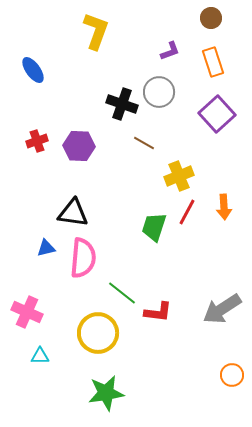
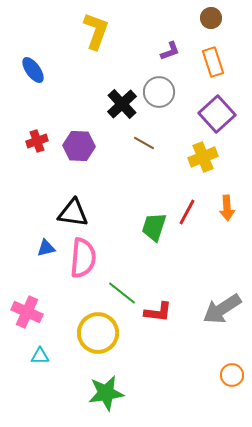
black cross: rotated 28 degrees clockwise
yellow cross: moved 24 px right, 19 px up
orange arrow: moved 3 px right, 1 px down
